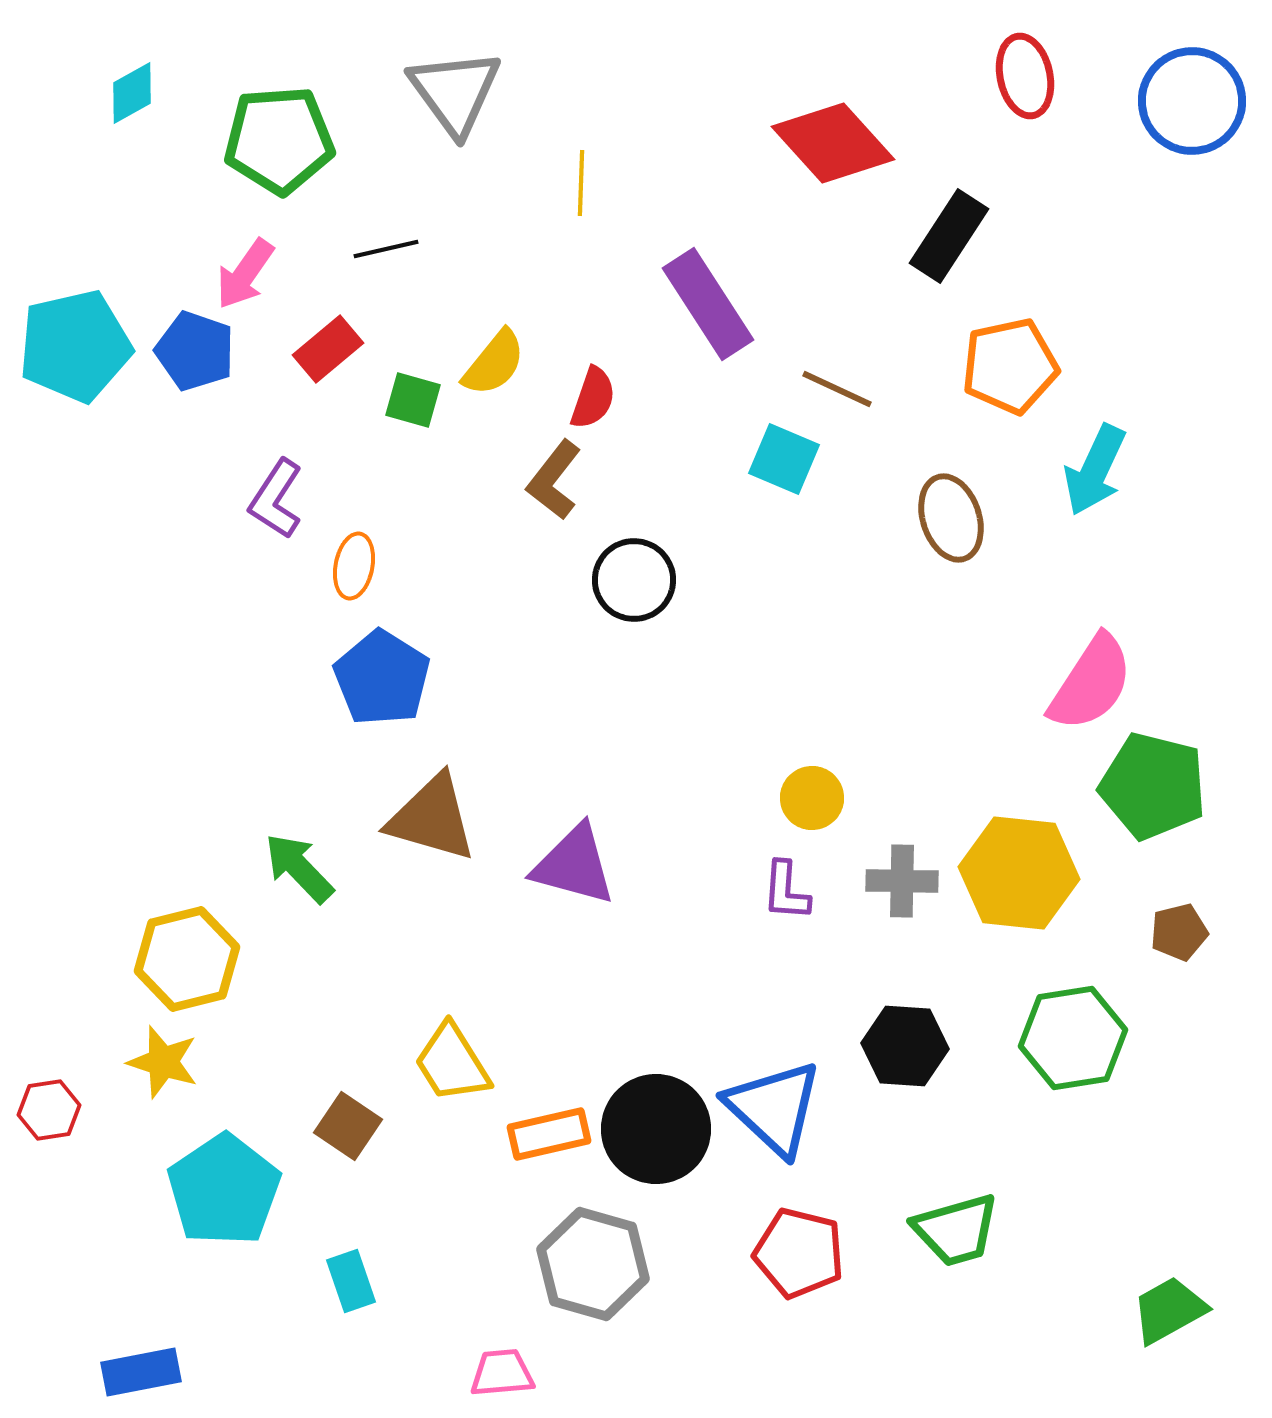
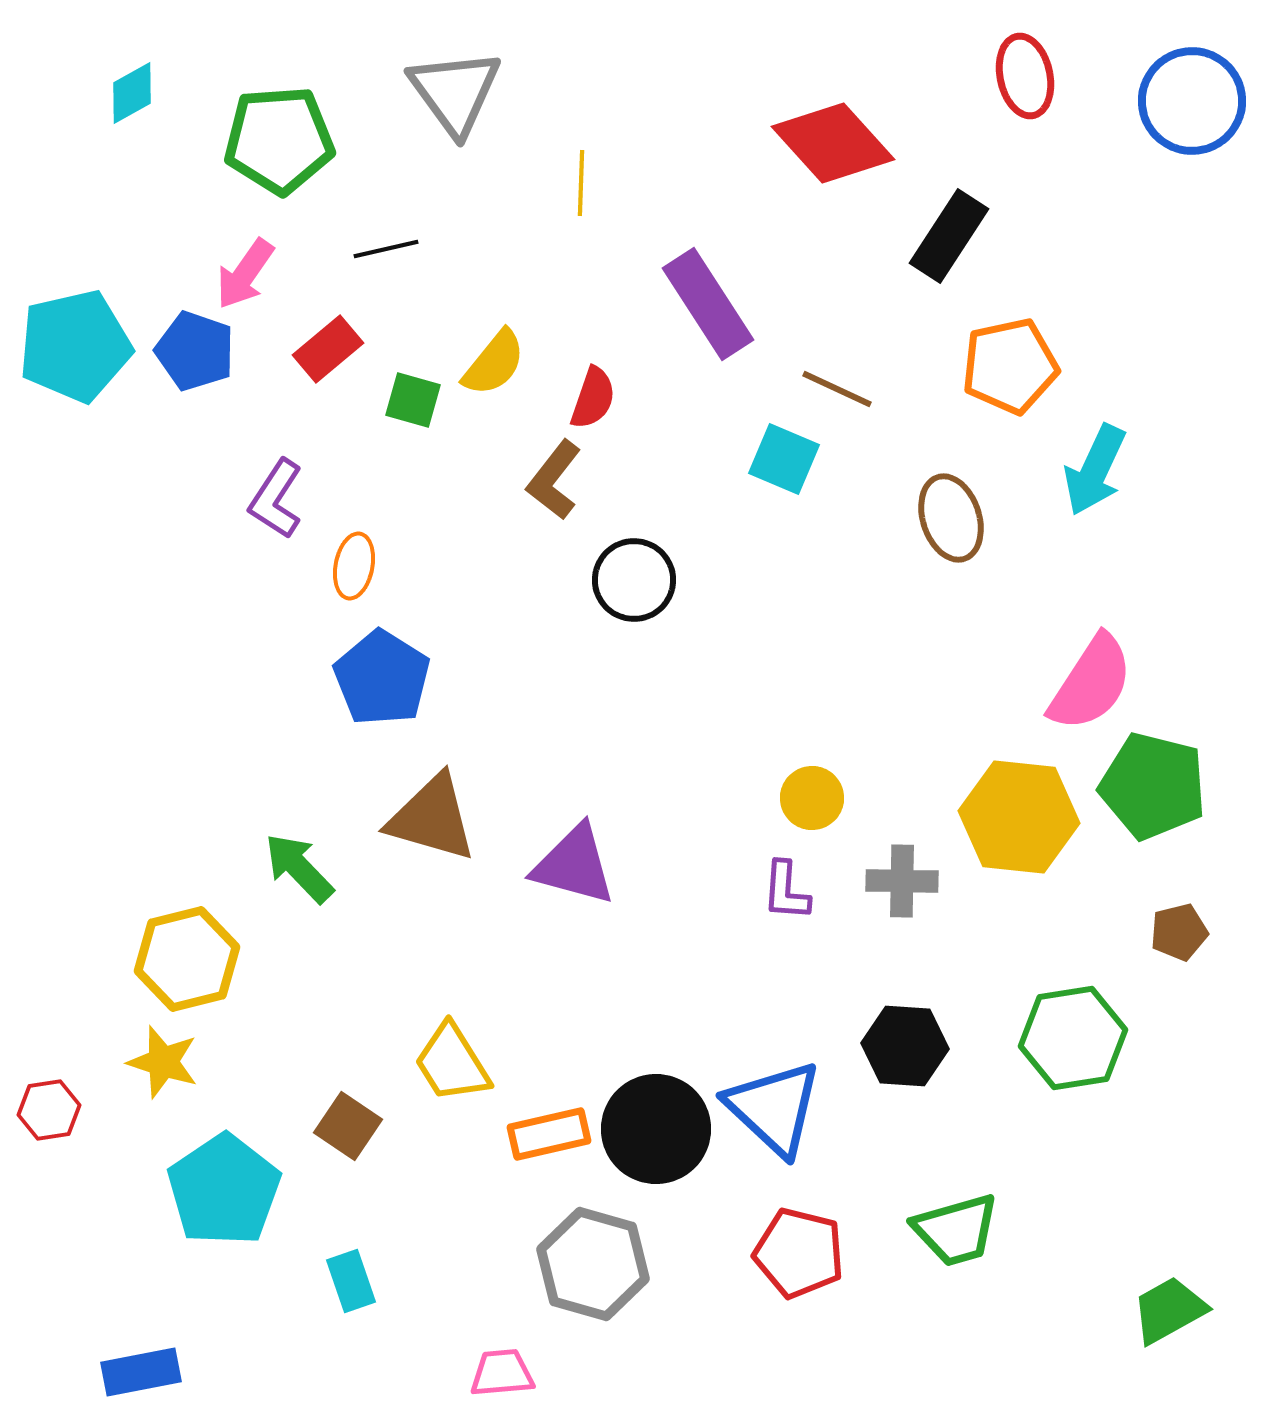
yellow hexagon at (1019, 873): moved 56 px up
